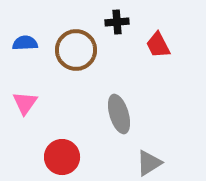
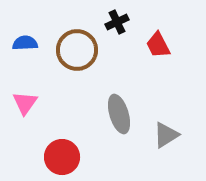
black cross: rotated 20 degrees counterclockwise
brown circle: moved 1 px right
gray triangle: moved 17 px right, 28 px up
